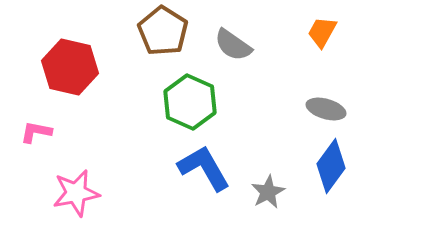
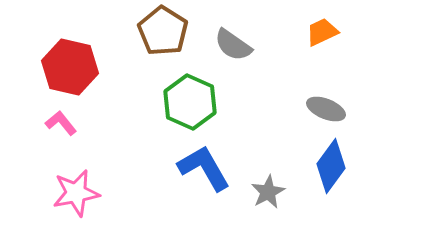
orange trapezoid: rotated 36 degrees clockwise
gray ellipse: rotated 6 degrees clockwise
pink L-shape: moved 25 px right, 9 px up; rotated 40 degrees clockwise
